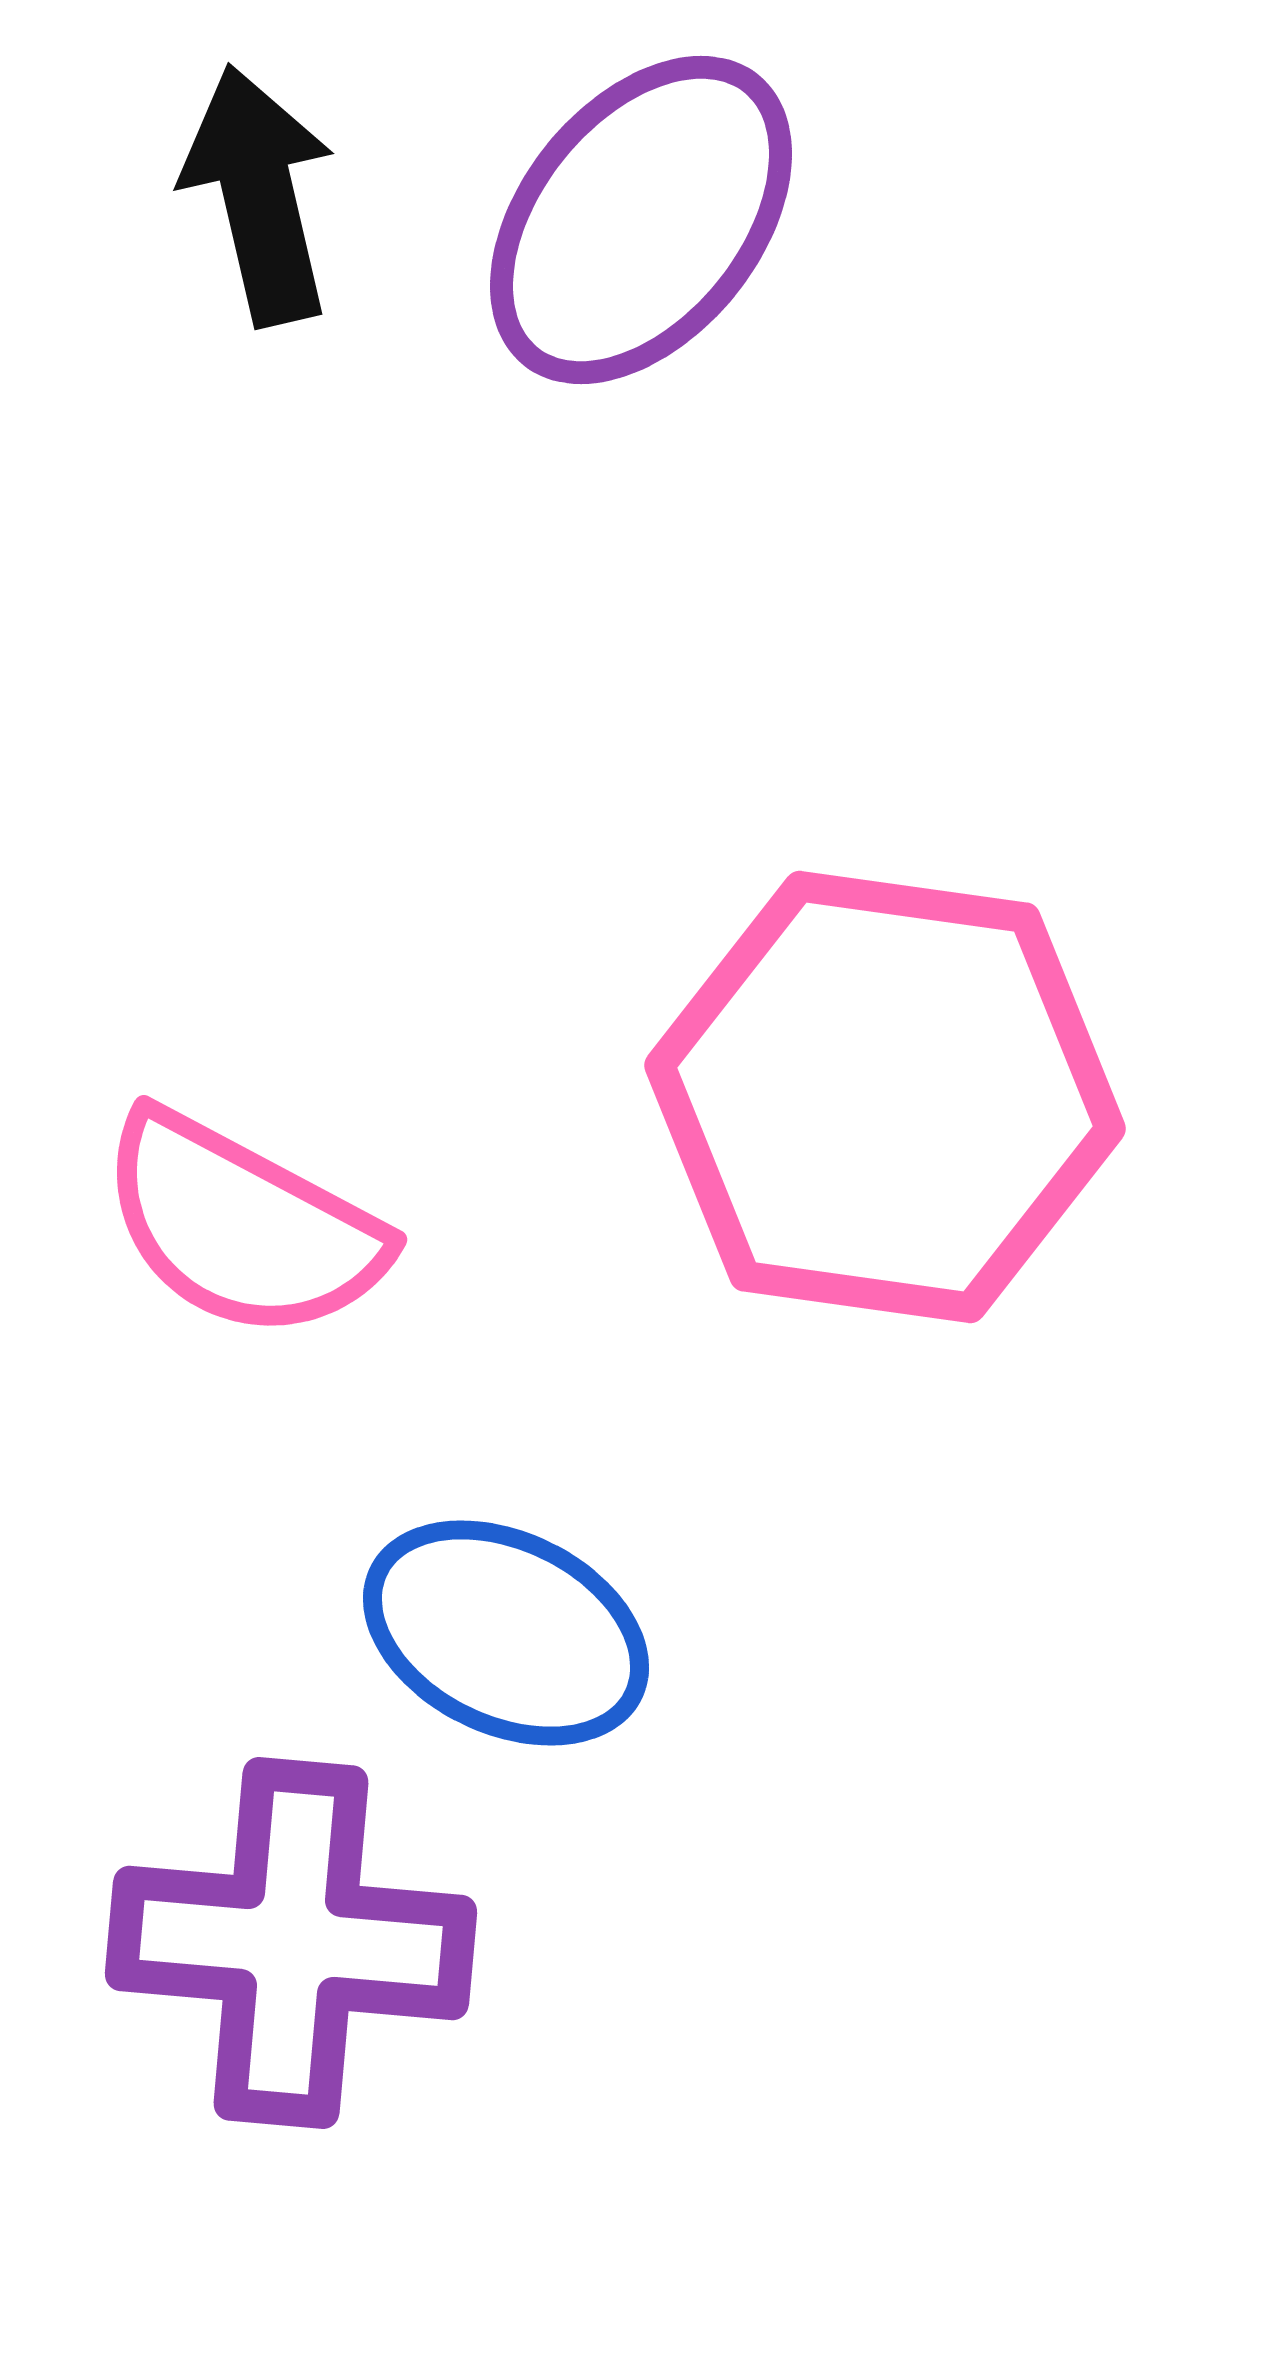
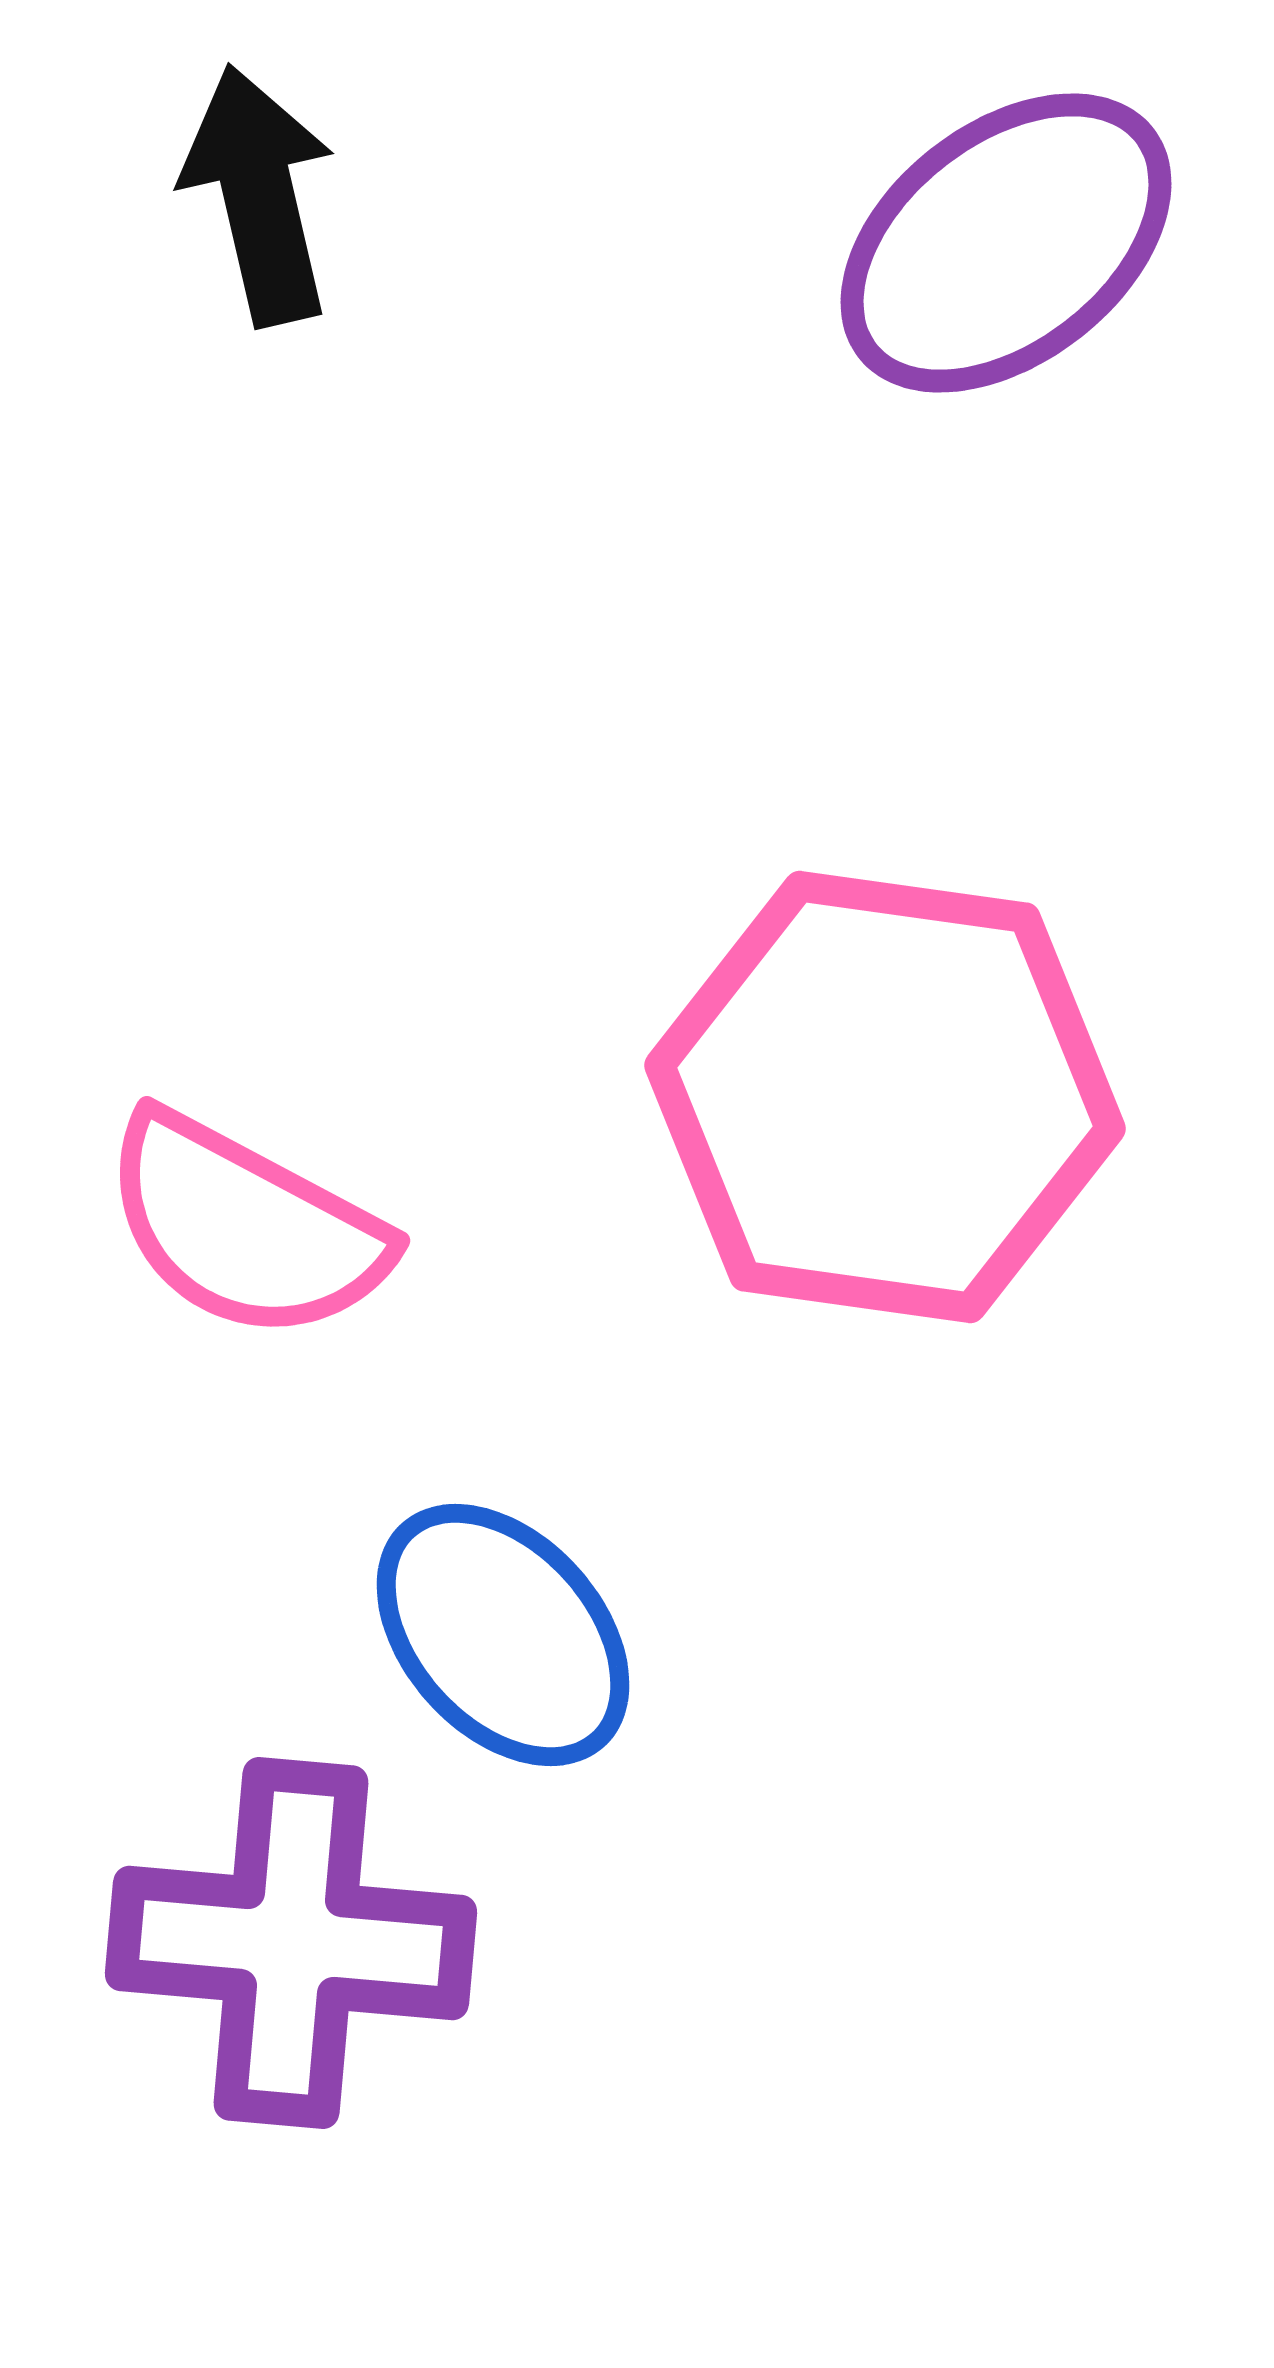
purple ellipse: moved 365 px right, 23 px down; rotated 13 degrees clockwise
pink semicircle: moved 3 px right, 1 px down
blue ellipse: moved 3 px left, 2 px down; rotated 22 degrees clockwise
